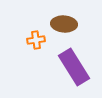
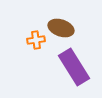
brown ellipse: moved 3 px left, 4 px down; rotated 15 degrees clockwise
